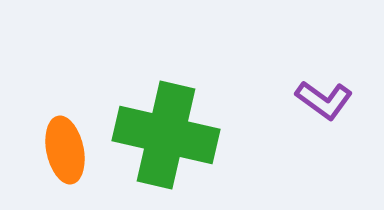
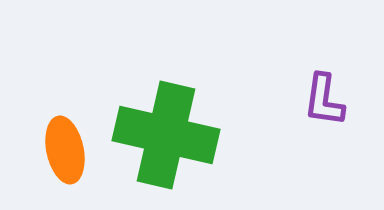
purple L-shape: rotated 62 degrees clockwise
